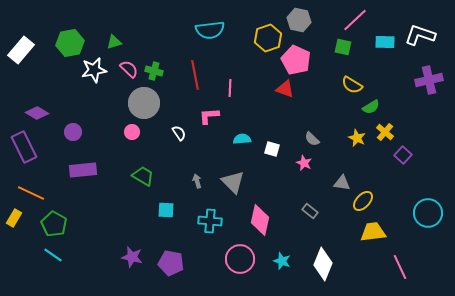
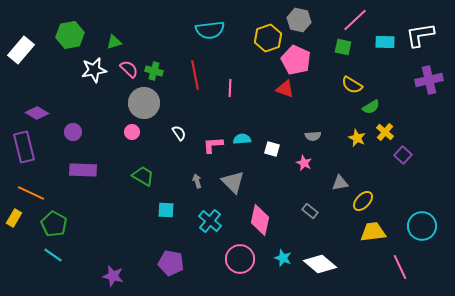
white L-shape at (420, 35): rotated 28 degrees counterclockwise
green hexagon at (70, 43): moved 8 px up
pink L-shape at (209, 116): moved 4 px right, 29 px down
gray semicircle at (312, 139): moved 1 px right, 3 px up; rotated 49 degrees counterclockwise
purple rectangle at (24, 147): rotated 12 degrees clockwise
purple rectangle at (83, 170): rotated 8 degrees clockwise
gray triangle at (342, 183): moved 2 px left; rotated 18 degrees counterclockwise
cyan circle at (428, 213): moved 6 px left, 13 px down
cyan cross at (210, 221): rotated 35 degrees clockwise
purple star at (132, 257): moved 19 px left, 19 px down
cyan star at (282, 261): moved 1 px right, 3 px up
white diamond at (323, 264): moved 3 px left; rotated 72 degrees counterclockwise
